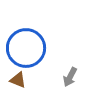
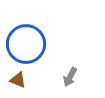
blue circle: moved 4 px up
